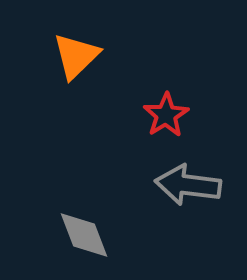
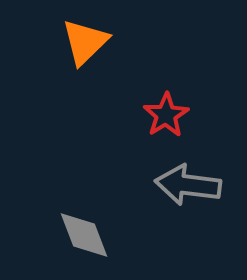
orange triangle: moved 9 px right, 14 px up
